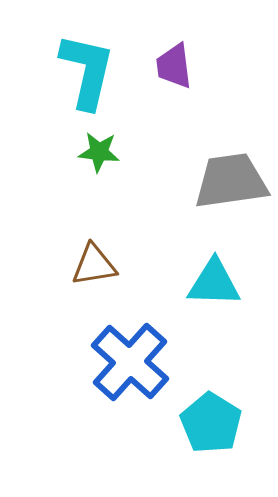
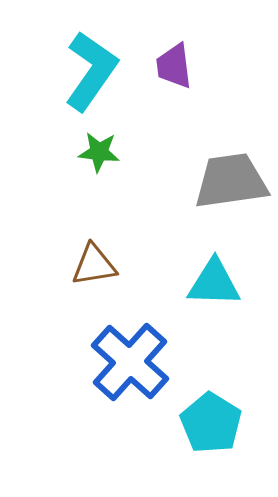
cyan L-shape: moved 4 px right; rotated 22 degrees clockwise
